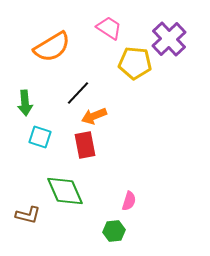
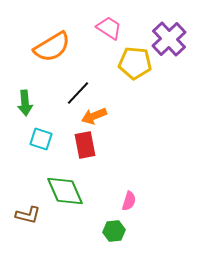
cyan square: moved 1 px right, 2 px down
